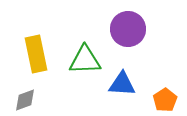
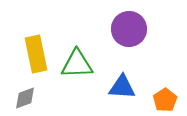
purple circle: moved 1 px right
green triangle: moved 8 px left, 4 px down
blue triangle: moved 3 px down
gray diamond: moved 2 px up
